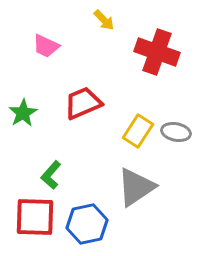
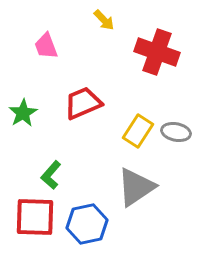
pink trapezoid: rotated 44 degrees clockwise
